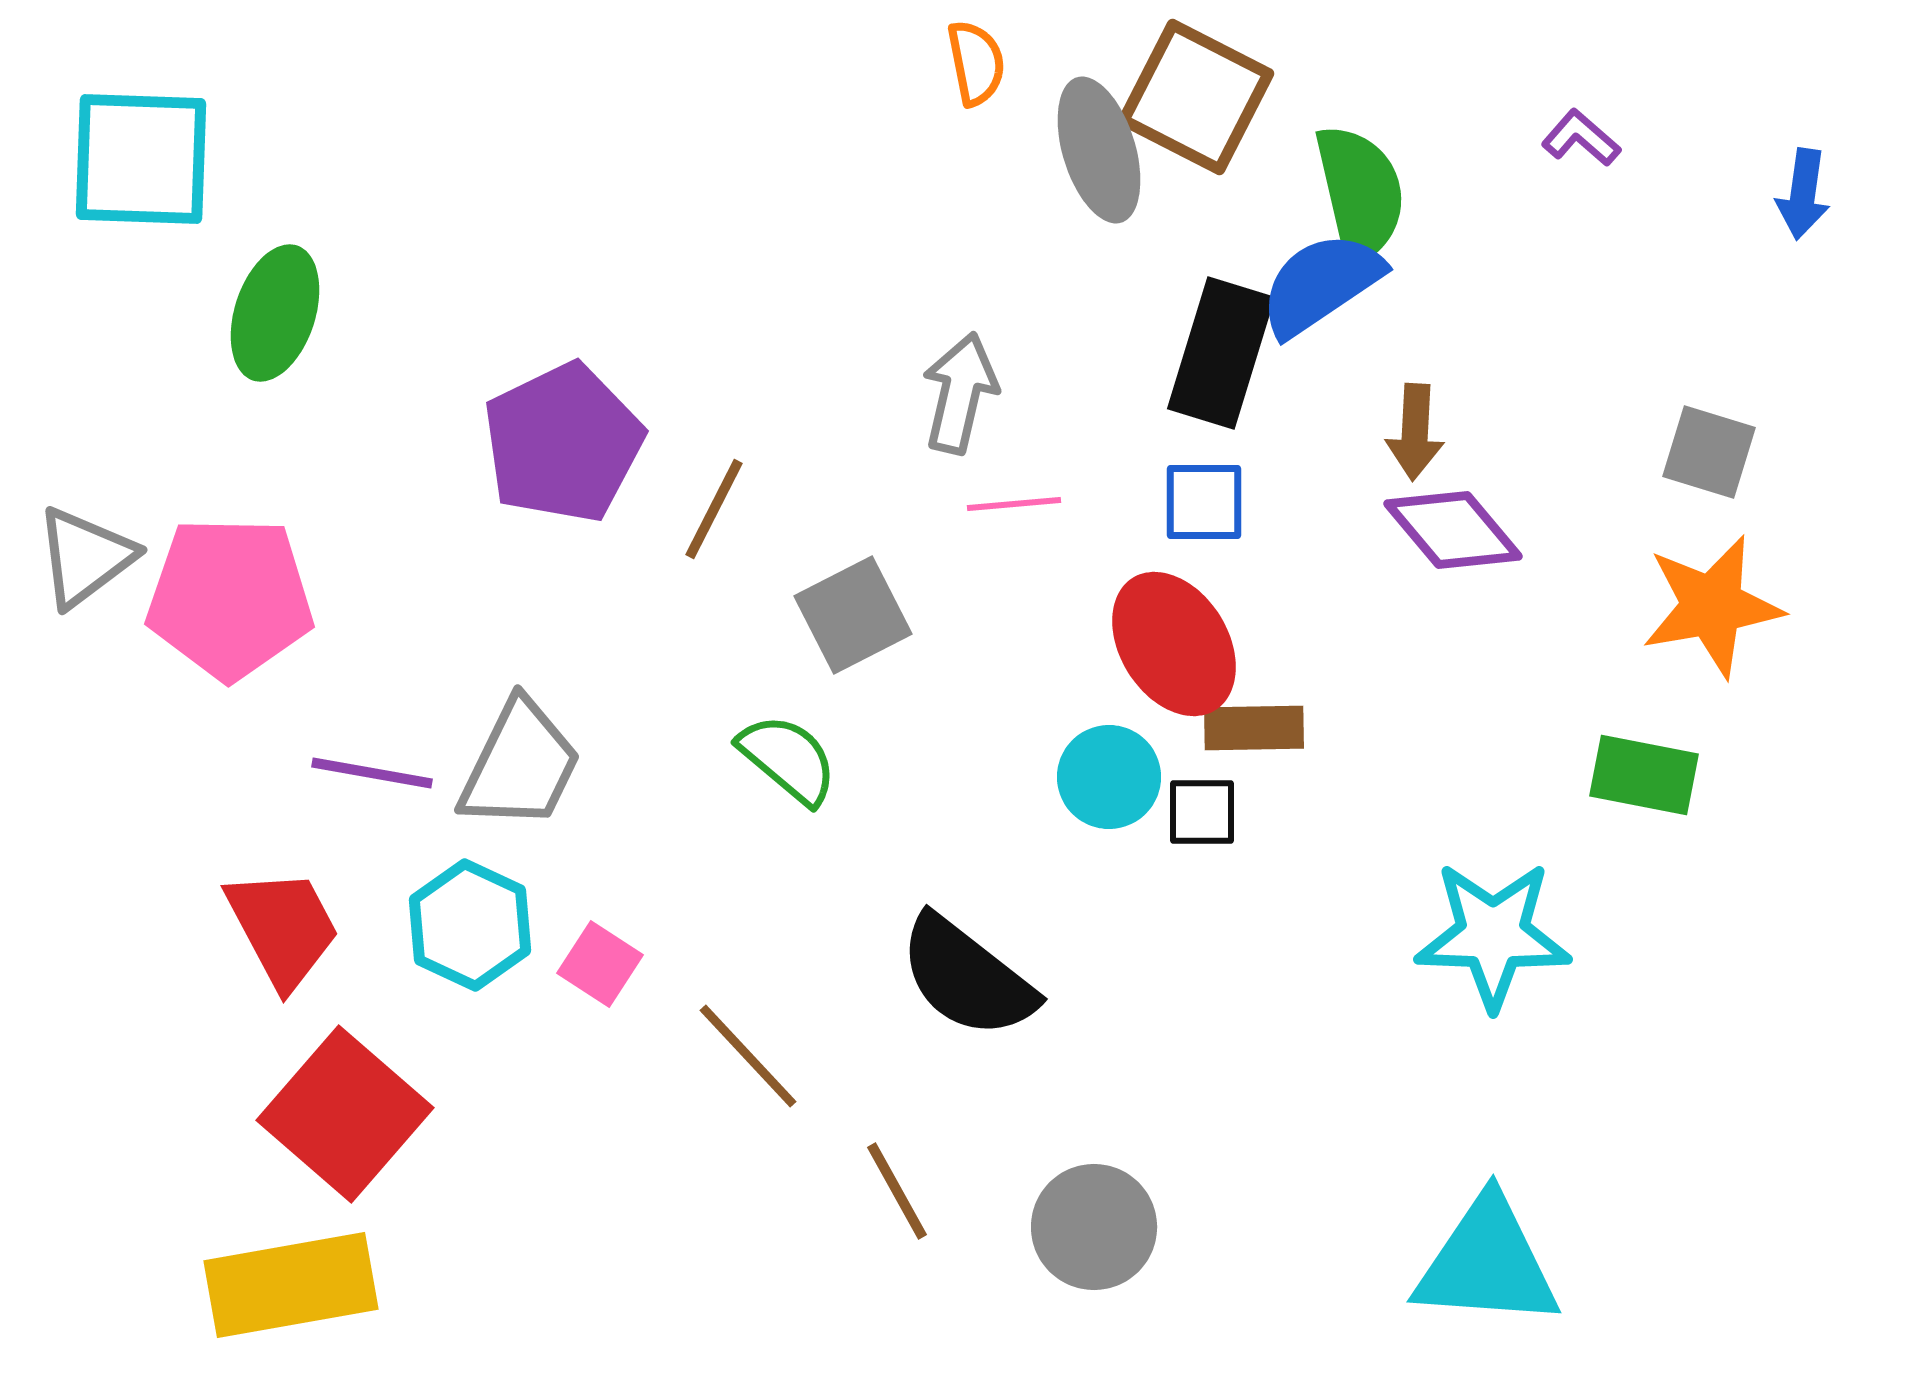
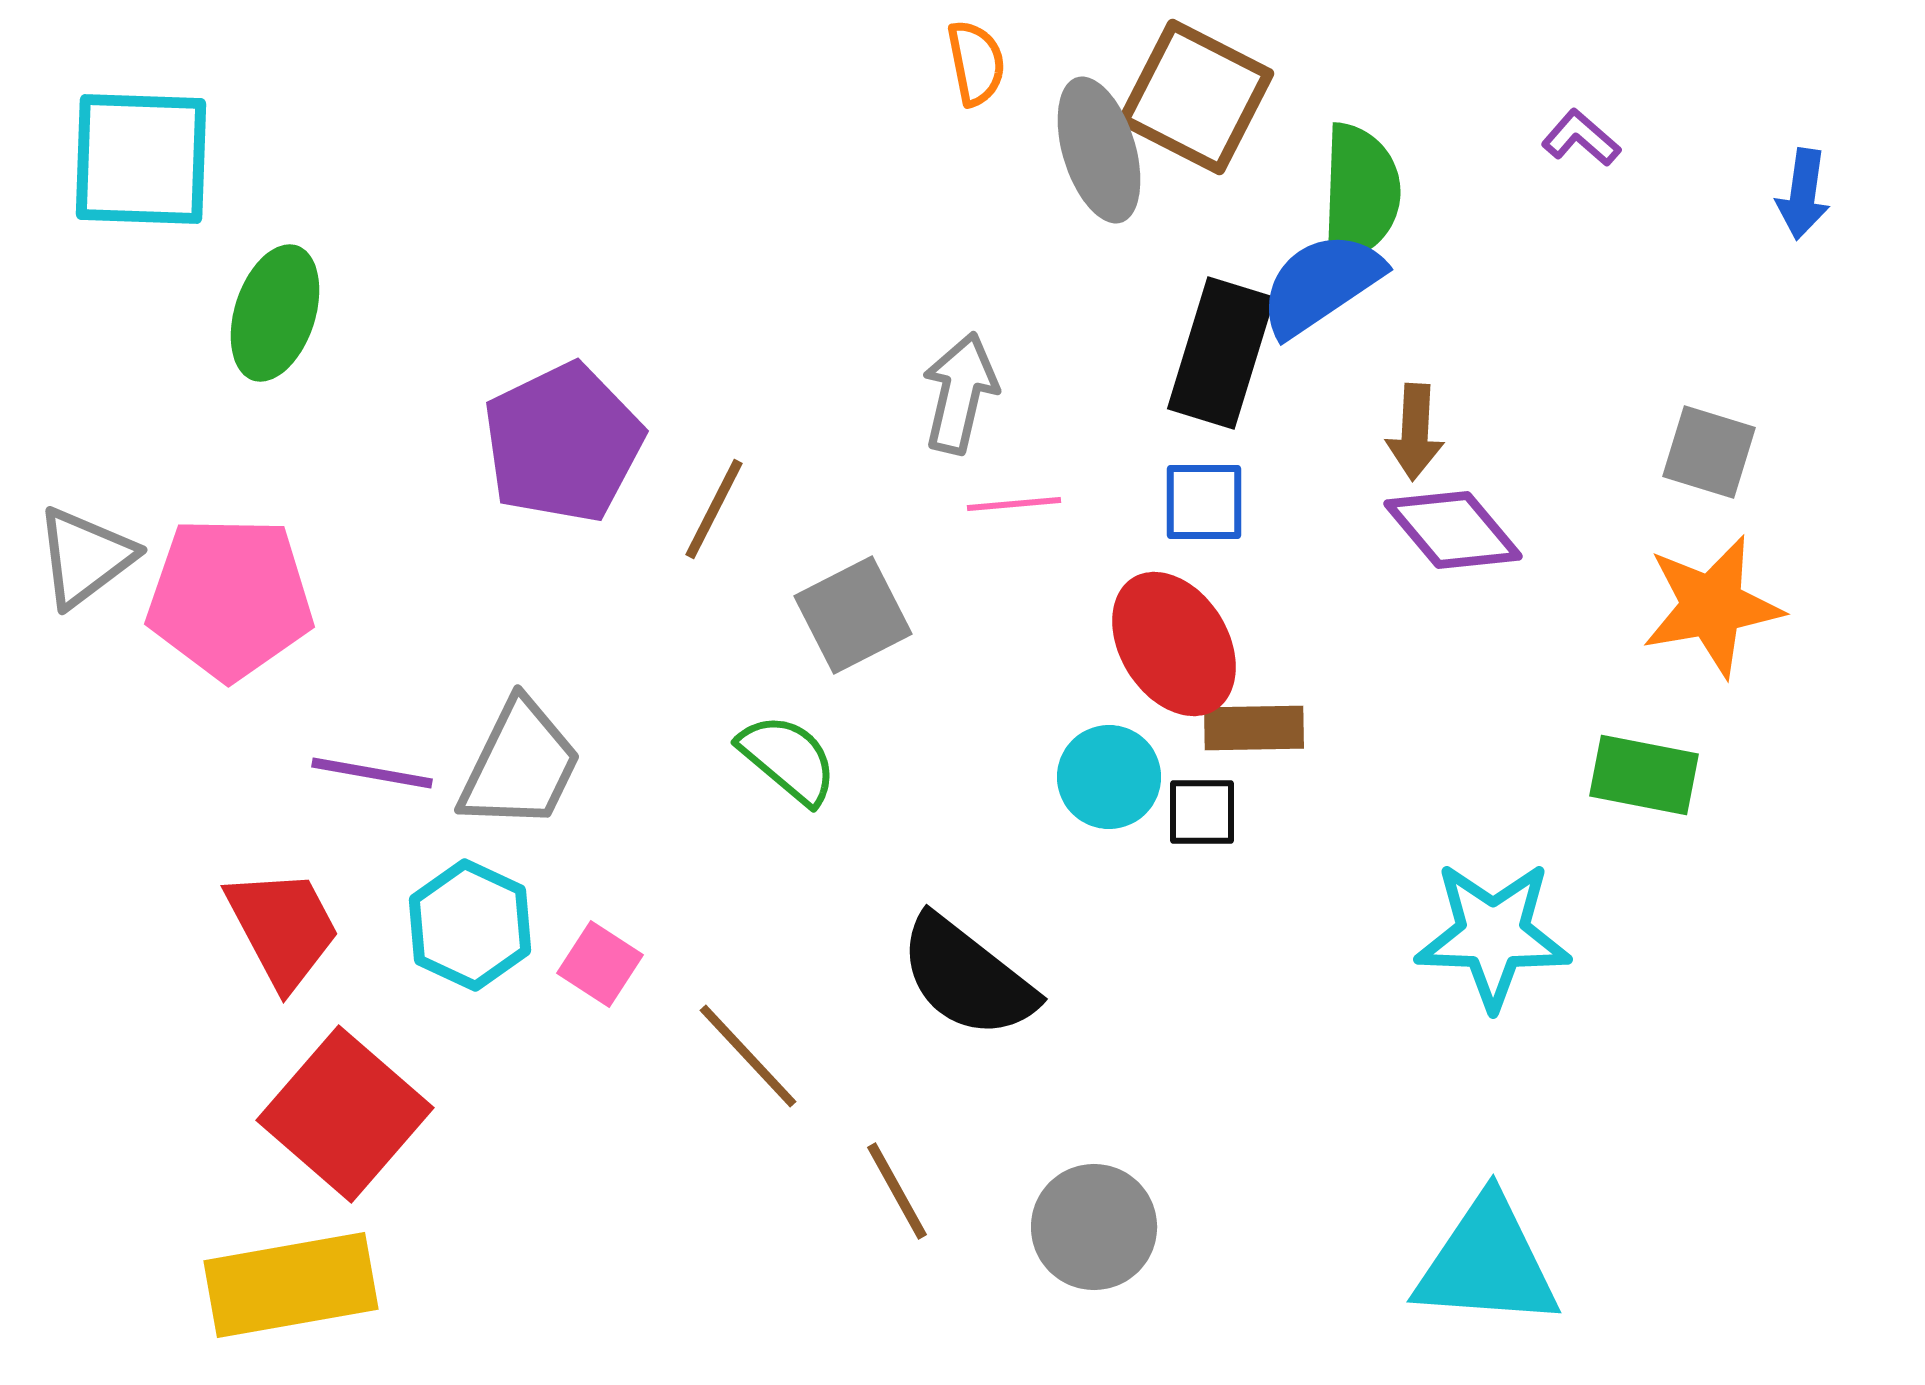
green semicircle at (1360, 193): rotated 15 degrees clockwise
